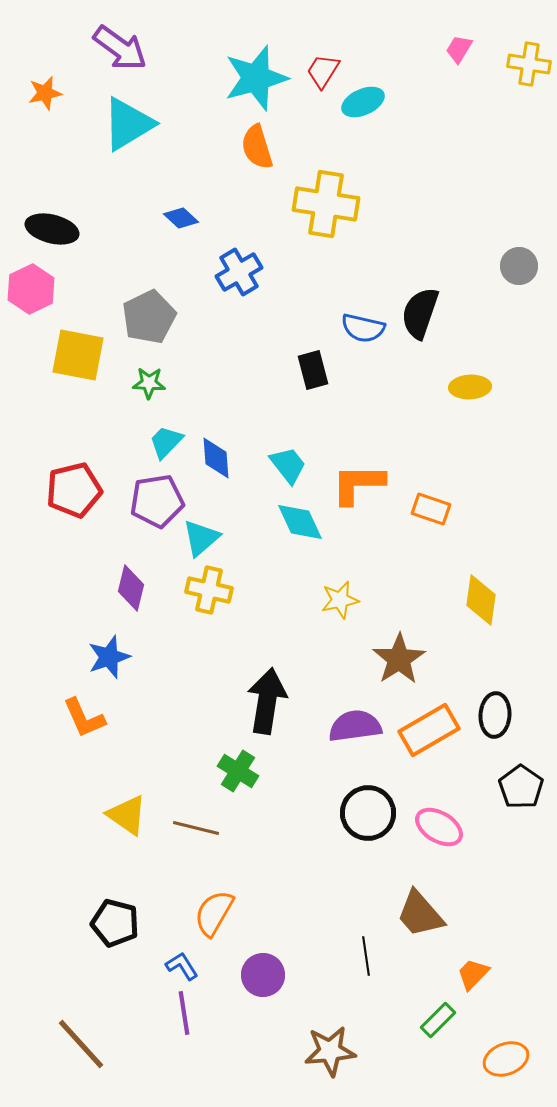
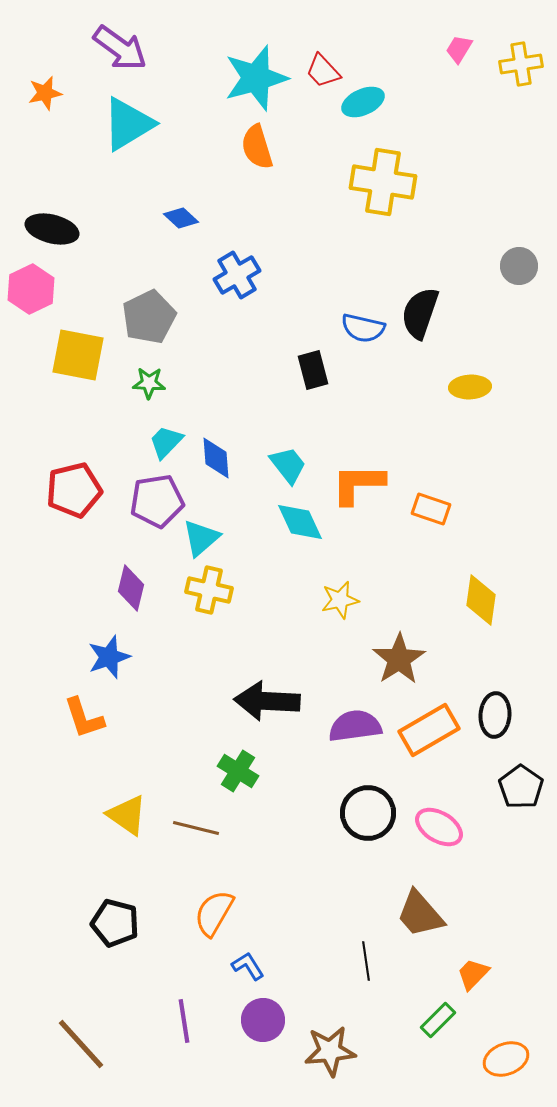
yellow cross at (529, 64): moved 8 px left; rotated 18 degrees counterclockwise
red trapezoid at (323, 71): rotated 75 degrees counterclockwise
yellow cross at (326, 204): moved 57 px right, 22 px up
blue cross at (239, 272): moved 2 px left, 3 px down
black arrow at (267, 701): rotated 96 degrees counterclockwise
orange L-shape at (84, 718): rotated 6 degrees clockwise
black line at (366, 956): moved 5 px down
blue L-shape at (182, 966): moved 66 px right
purple circle at (263, 975): moved 45 px down
purple line at (184, 1013): moved 8 px down
